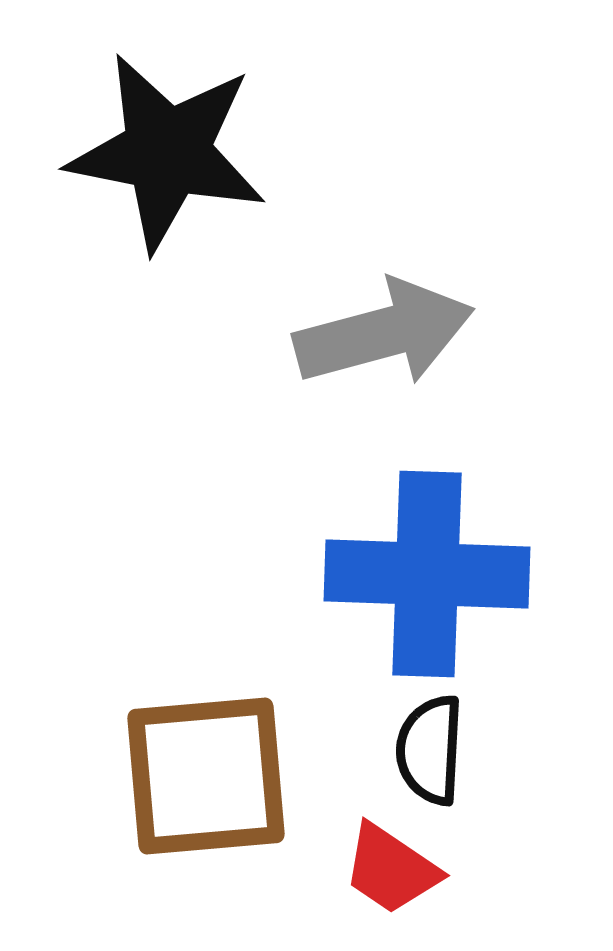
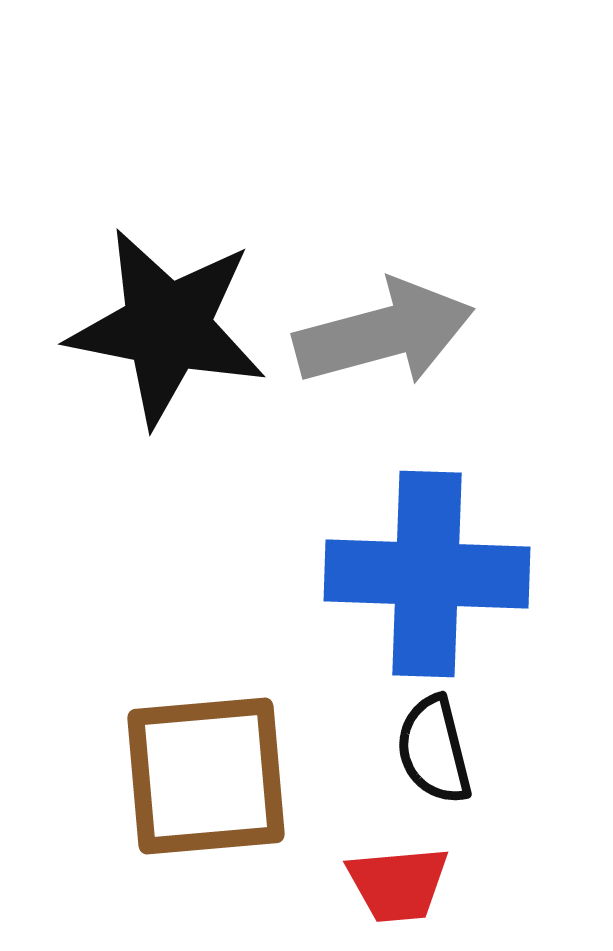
black star: moved 175 px down
black semicircle: moved 4 px right; rotated 17 degrees counterclockwise
red trapezoid: moved 7 px right, 15 px down; rotated 39 degrees counterclockwise
